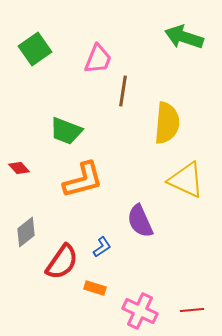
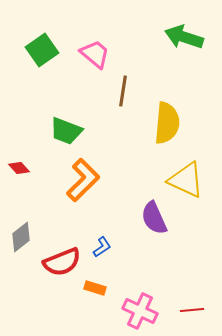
green square: moved 7 px right, 1 px down
pink trapezoid: moved 3 px left, 5 px up; rotated 72 degrees counterclockwise
orange L-shape: rotated 30 degrees counterclockwise
purple semicircle: moved 14 px right, 3 px up
gray diamond: moved 5 px left, 5 px down
red semicircle: rotated 33 degrees clockwise
